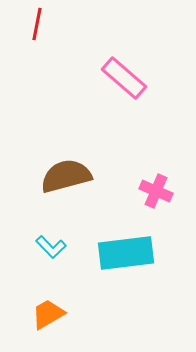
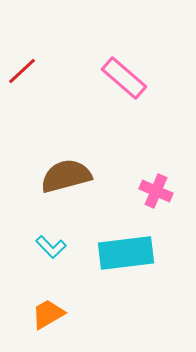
red line: moved 15 px left, 47 px down; rotated 36 degrees clockwise
